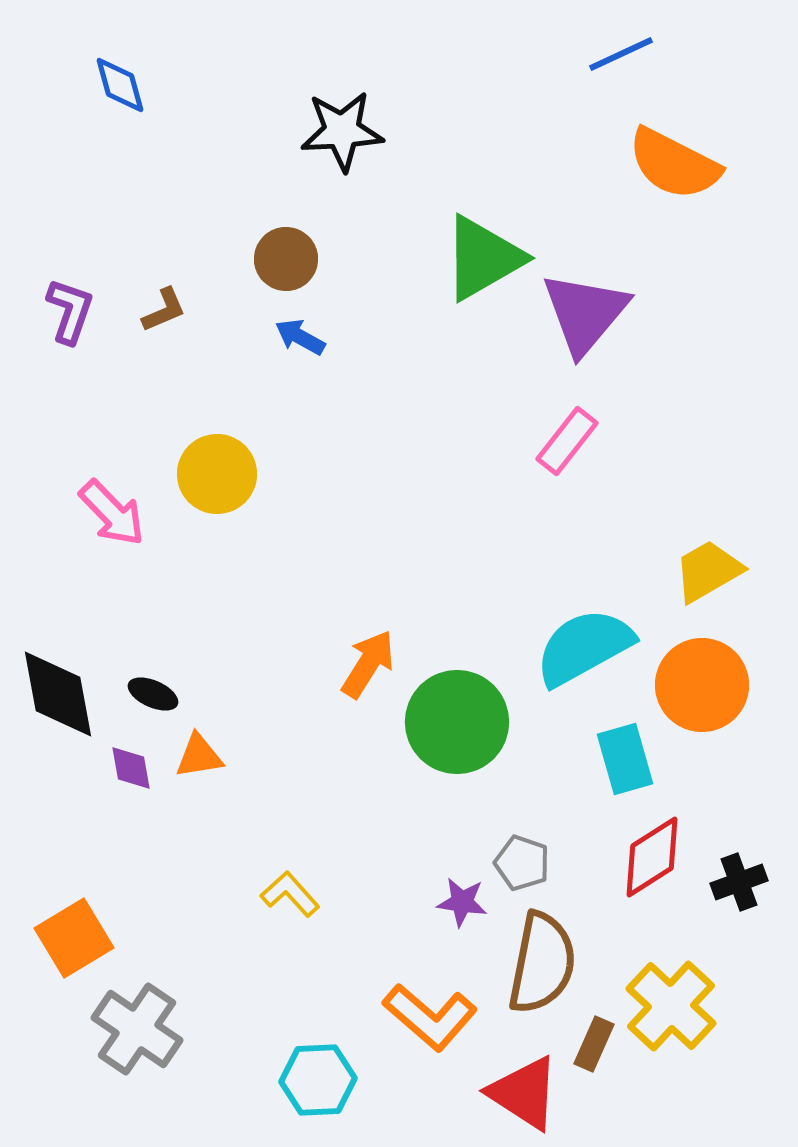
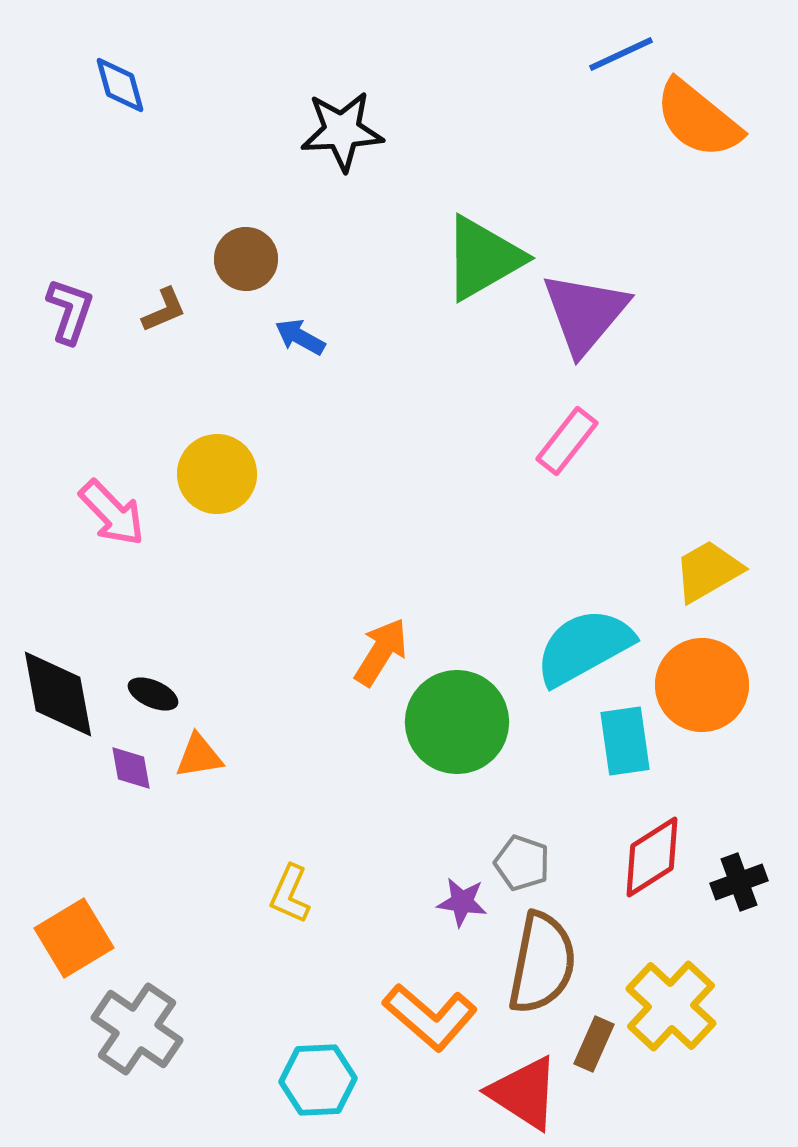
orange semicircle: moved 24 px right, 45 px up; rotated 12 degrees clockwise
brown circle: moved 40 px left
orange arrow: moved 13 px right, 12 px up
cyan rectangle: moved 18 px up; rotated 8 degrees clockwise
yellow L-shape: rotated 114 degrees counterclockwise
